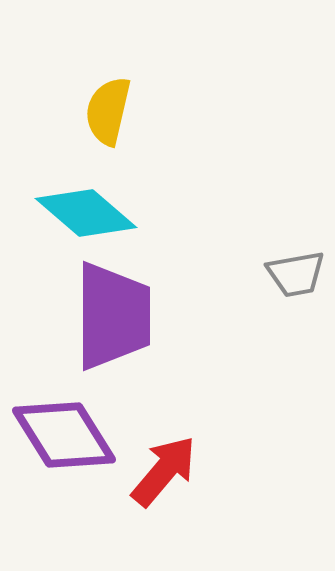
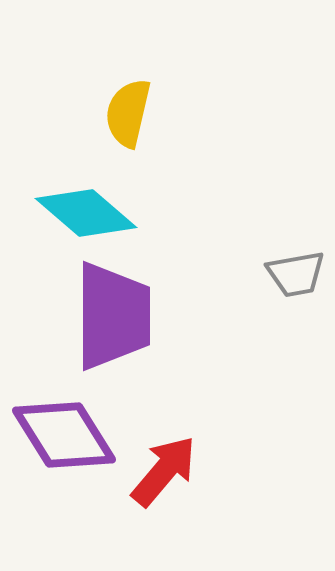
yellow semicircle: moved 20 px right, 2 px down
